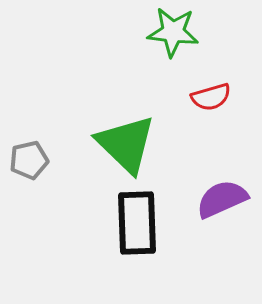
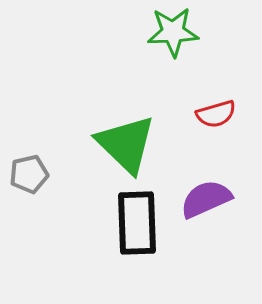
green star: rotated 9 degrees counterclockwise
red semicircle: moved 5 px right, 17 px down
gray pentagon: moved 14 px down
purple semicircle: moved 16 px left
